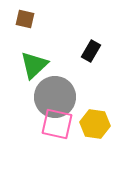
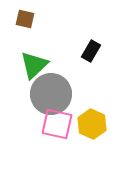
gray circle: moved 4 px left, 3 px up
yellow hexagon: moved 3 px left; rotated 16 degrees clockwise
